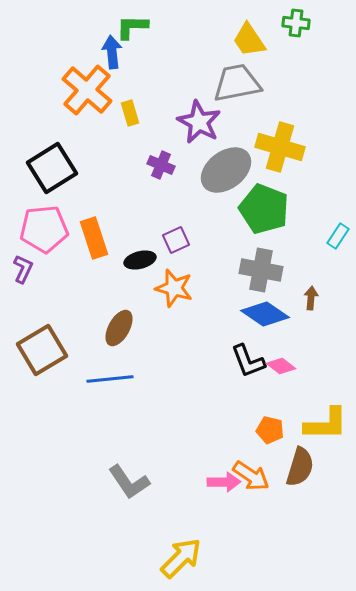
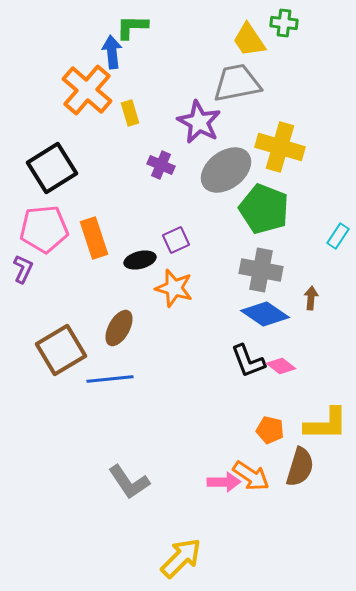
green cross: moved 12 px left
brown square: moved 19 px right
